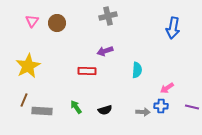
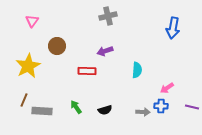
brown circle: moved 23 px down
